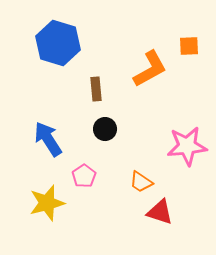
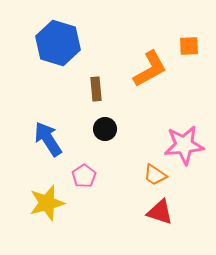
pink star: moved 3 px left, 1 px up
orange trapezoid: moved 14 px right, 7 px up
